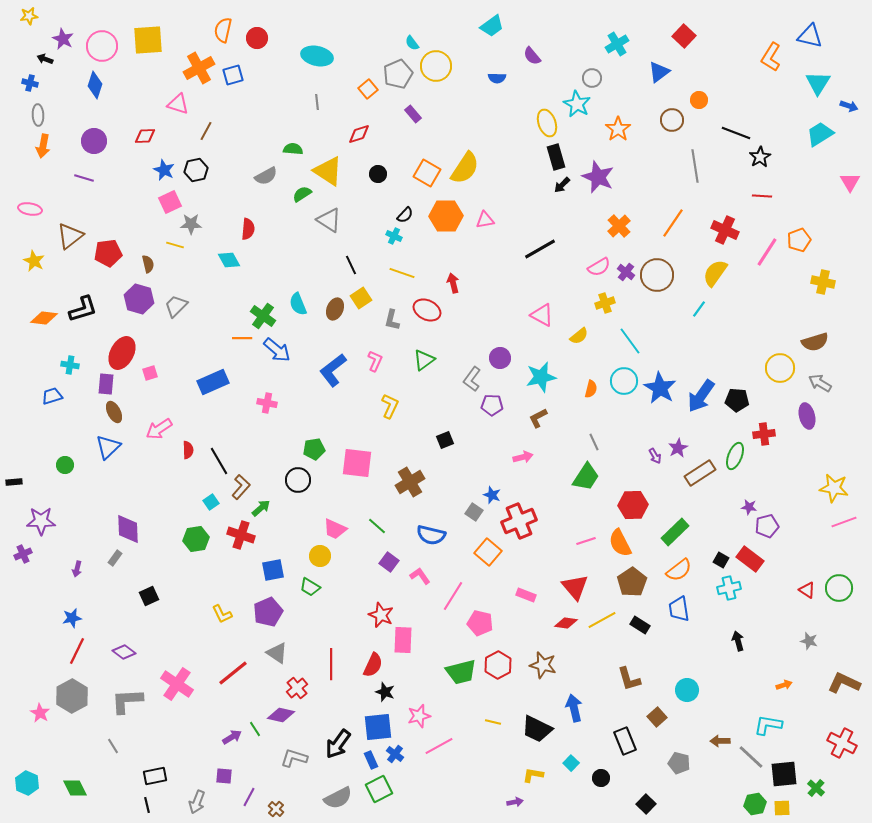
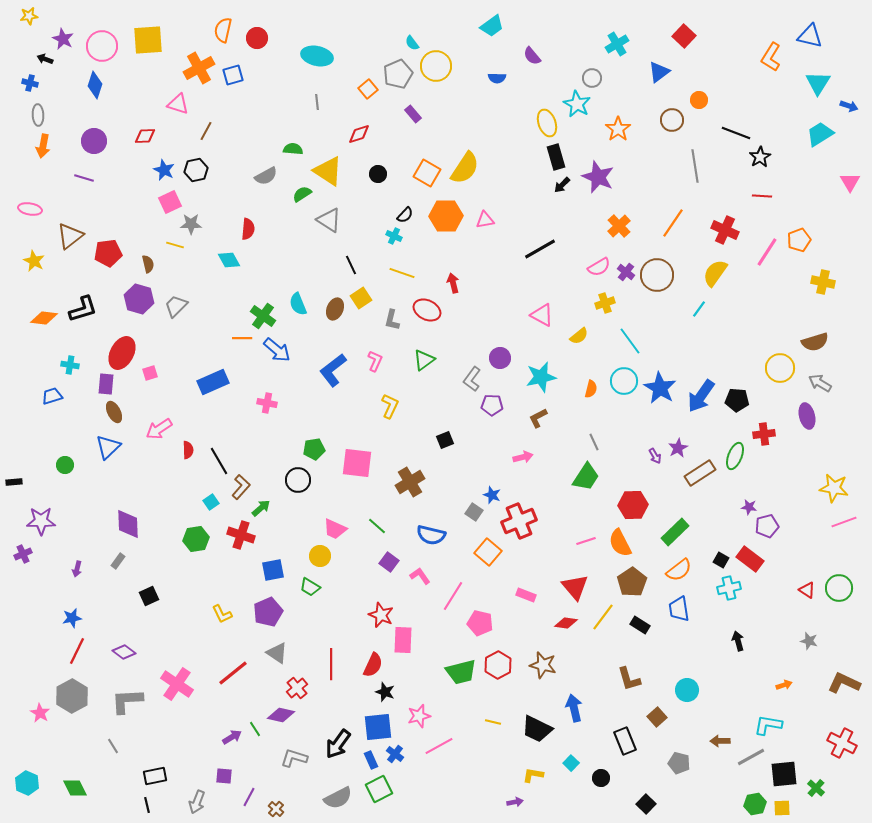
purple diamond at (128, 529): moved 5 px up
gray rectangle at (115, 558): moved 3 px right, 3 px down
yellow line at (602, 620): moved 1 px right, 3 px up; rotated 24 degrees counterclockwise
gray line at (751, 757): rotated 72 degrees counterclockwise
